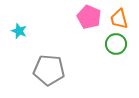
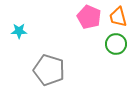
orange trapezoid: moved 1 px left, 2 px up
cyan star: rotated 21 degrees counterclockwise
gray pentagon: rotated 12 degrees clockwise
